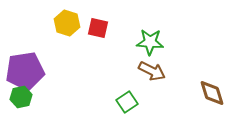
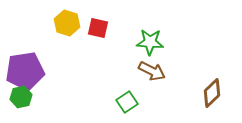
brown diamond: rotated 64 degrees clockwise
